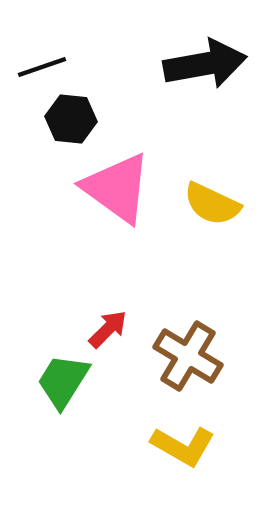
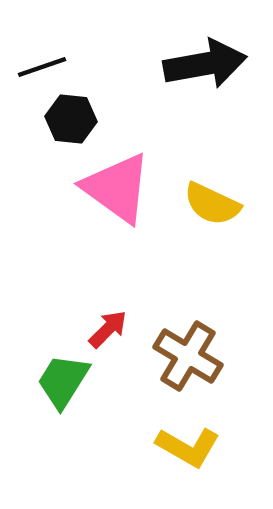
yellow L-shape: moved 5 px right, 1 px down
